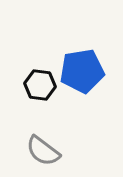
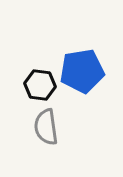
gray semicircle: moved 3 px right, 24 px up; rotated 45 degrees clockwise
